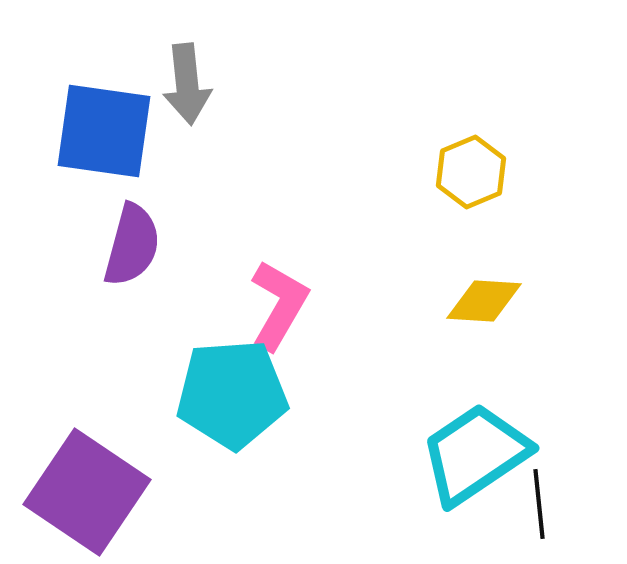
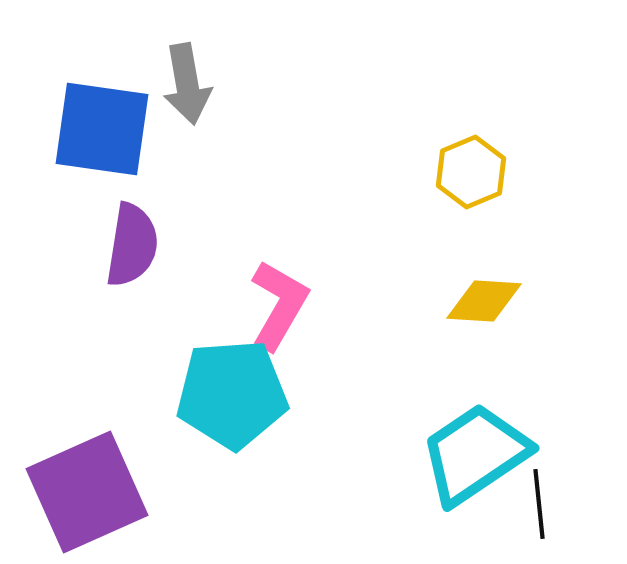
gray arrow: rotated 4 degrees counterclockwise
blue square: moved 2 px left, 2 px up
purple semicircle: rotated 6 degrees counterclockwise
purple square: rotated 32 degrees clockwise
